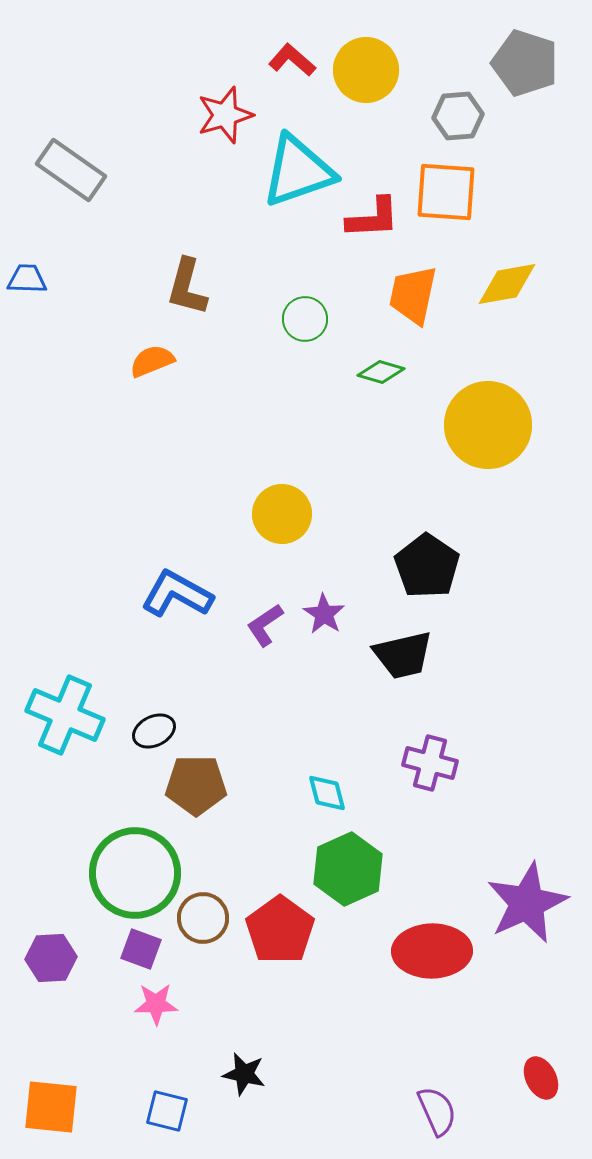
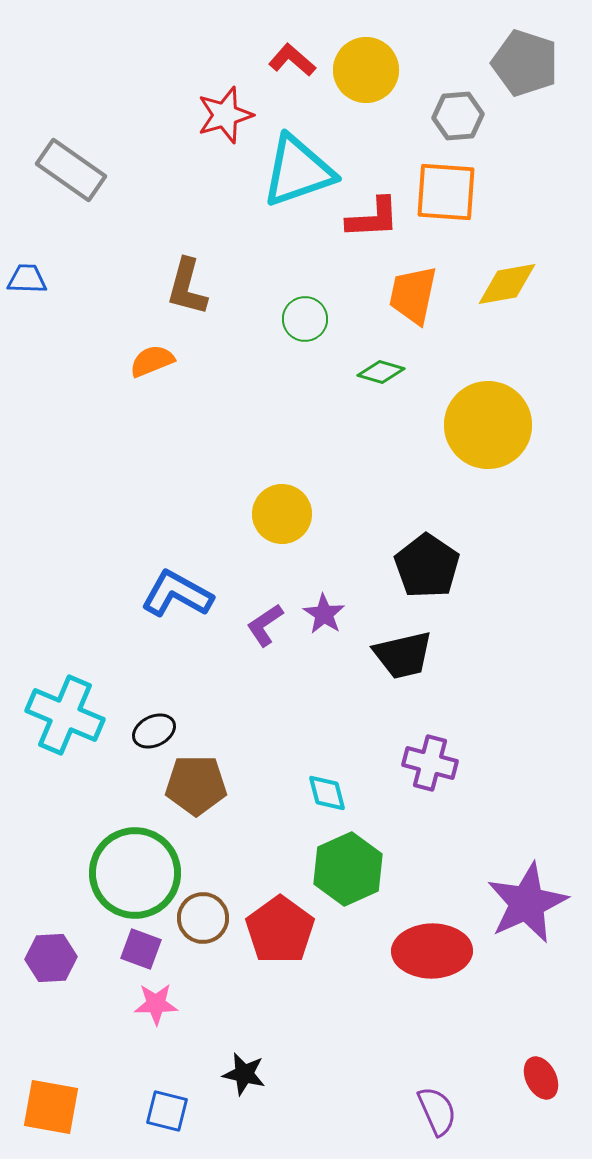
orange square at (51, 1107): rotated 4 degrees clockwise
